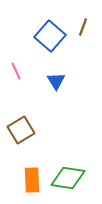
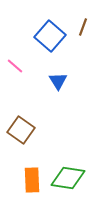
pink line: moved 1 px left, 5 px up; rotated 24 degrees counterclockwise
blue triangle: moved 2 px right
brown square: rotated 24 degrees counterclockwise
